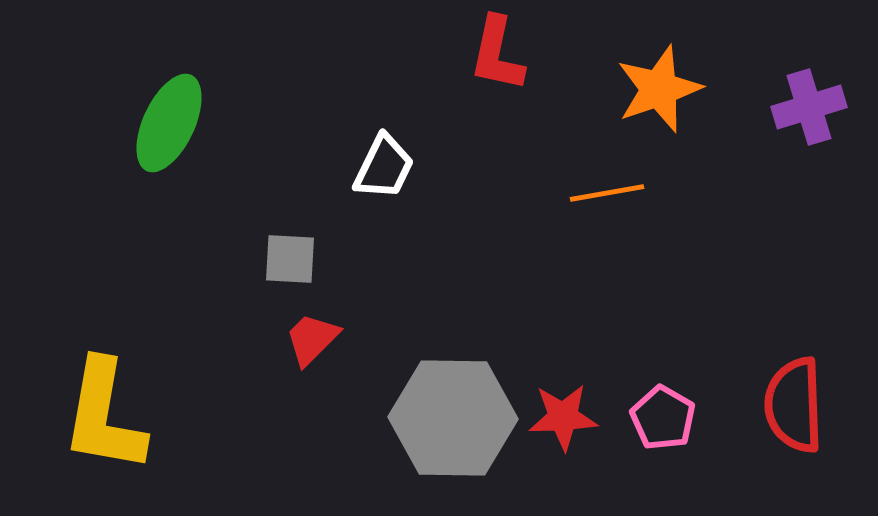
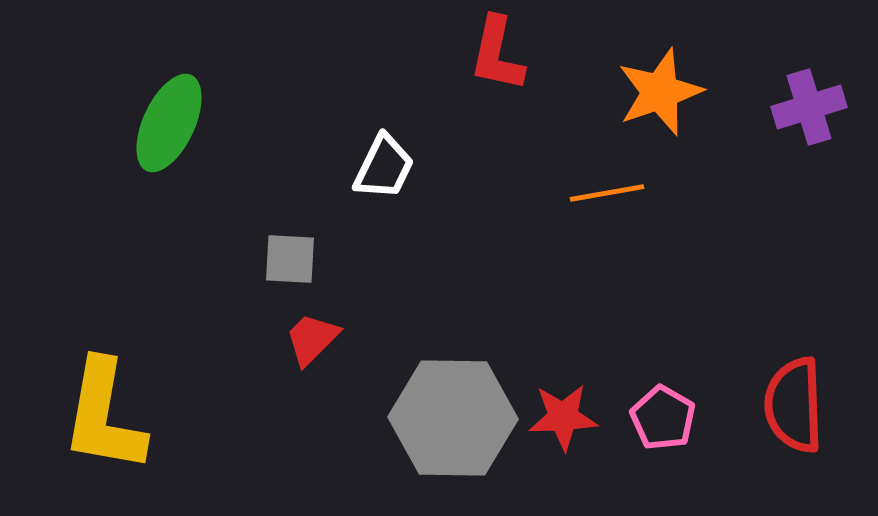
orange star: moved 1 px right, 3 px down
